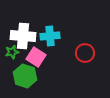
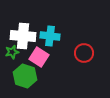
cyan cross: rotated 12 degrees clockwise
red circle: moved 1 px left
pink square: moved 3 px right
